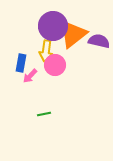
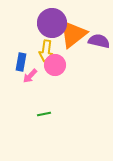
purple circle: moved 1 px left, 3 px up
blue rectangle: moved 1 px up
